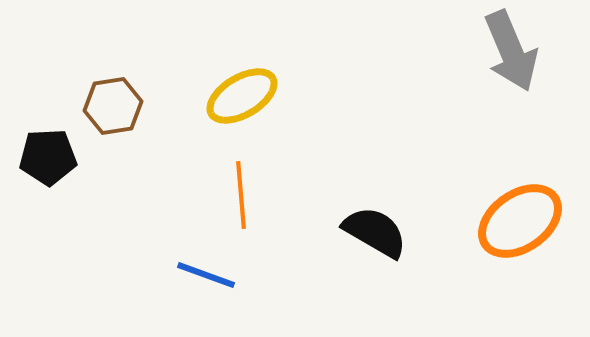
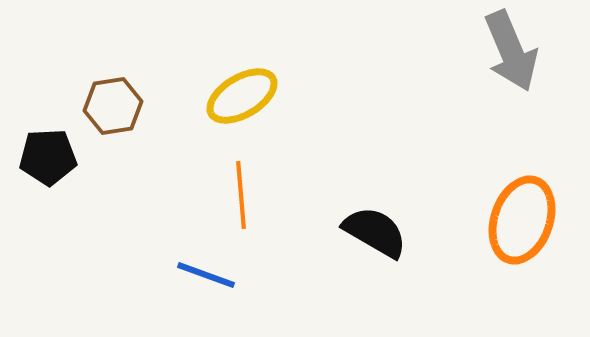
orange ellipse: moved 2 px right, 1 px up; rotated 36 degrees counterclockwise
